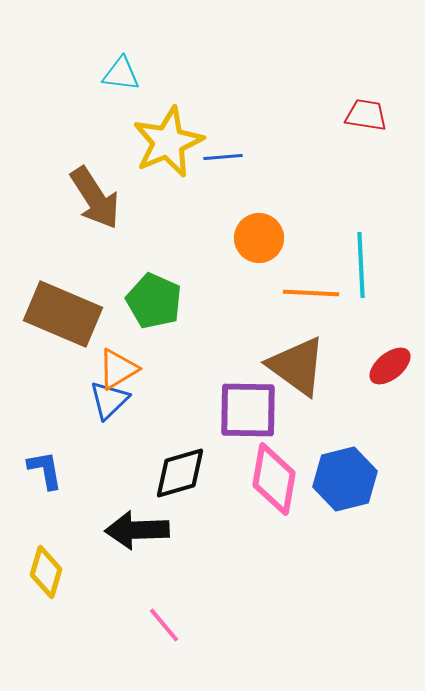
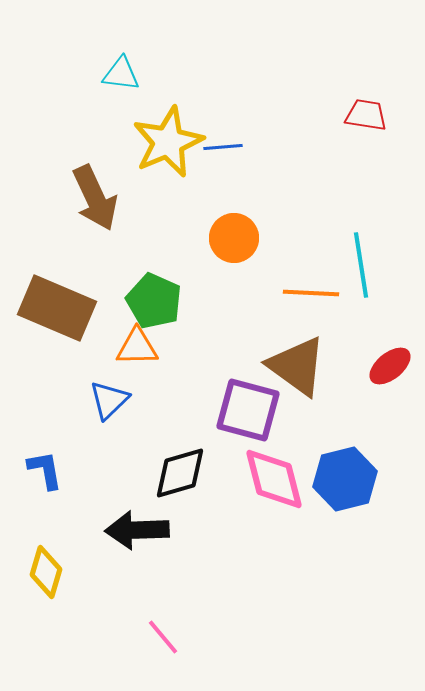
blue line: moved 10 px up
brown arrow: rotated 8 degrees clockwise
orange circle: moved 25 px left
cyan line: rotated 6 degrees counterclockwise
brown rectangle: moved 6 px left, 6 px up
orange triangle: moved 19 px right, 22 px up; rotated 30 degrees clockwise
purple square: rotated 14 degrees clockwise
pink diamond: rotated 24 degrees counterclockwise
pink line: moved 1 px left, 12 px down
